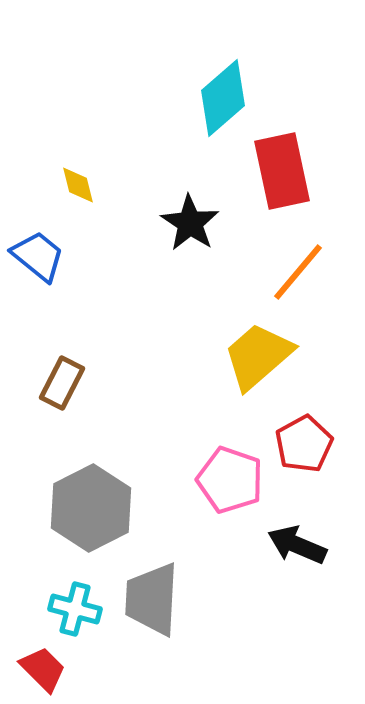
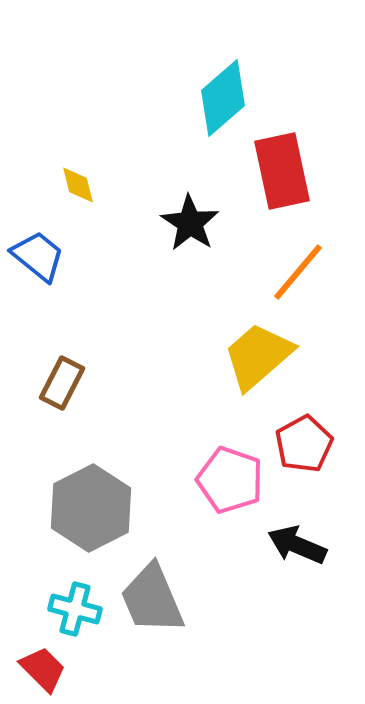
gray trapezoid: rotated 26 degrees counterclockwise
